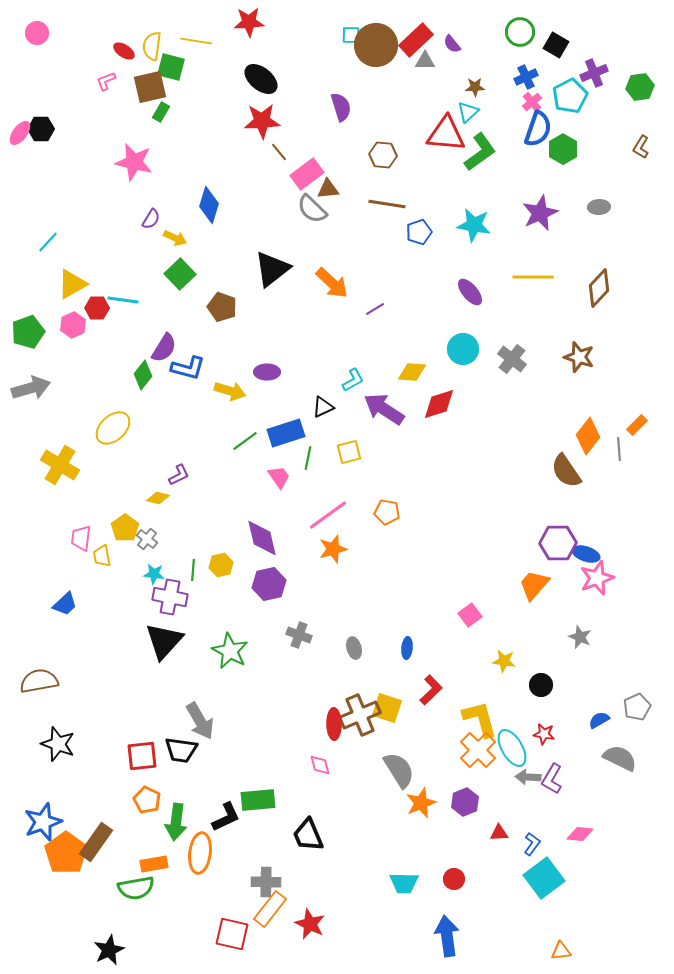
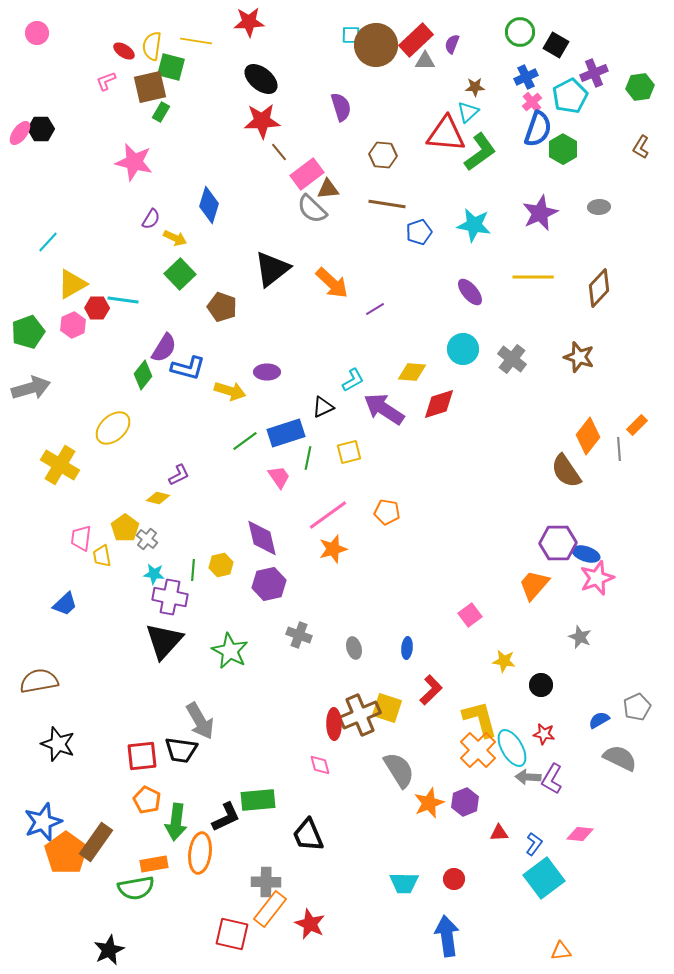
purple semicircle at (452, 44): rotated 60 degrees clockwise
orange star at (421, 803): moved 8 px right
blue L-shape at (532, 844): moved 2 px right
